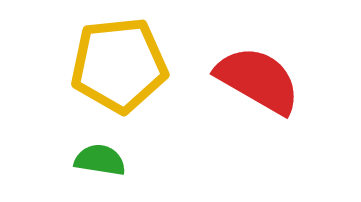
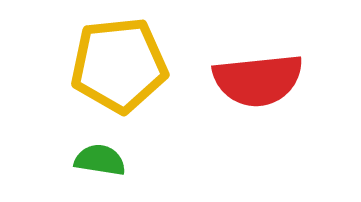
red semicircle: rotated 144 degrees clockwise
